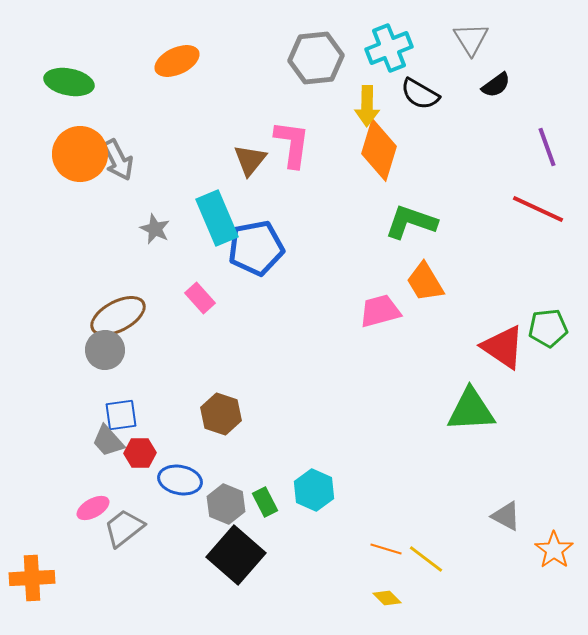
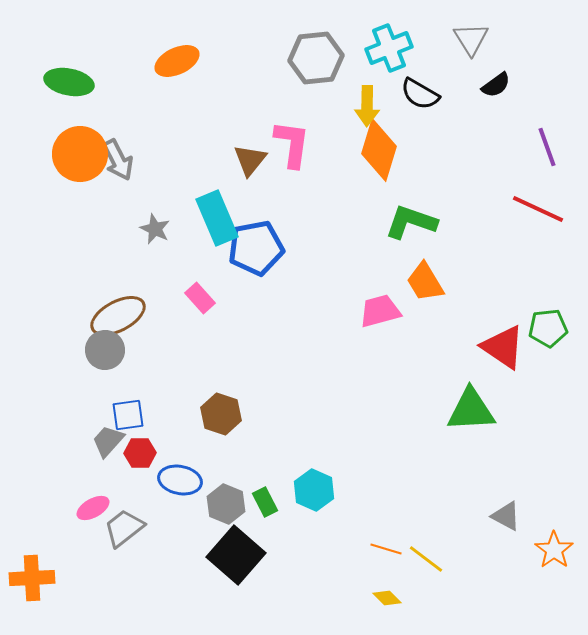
blue square at (121, 415): moved 7 px right
gray trapezoid at (108, 441): rotated 84 degrees clockwise
